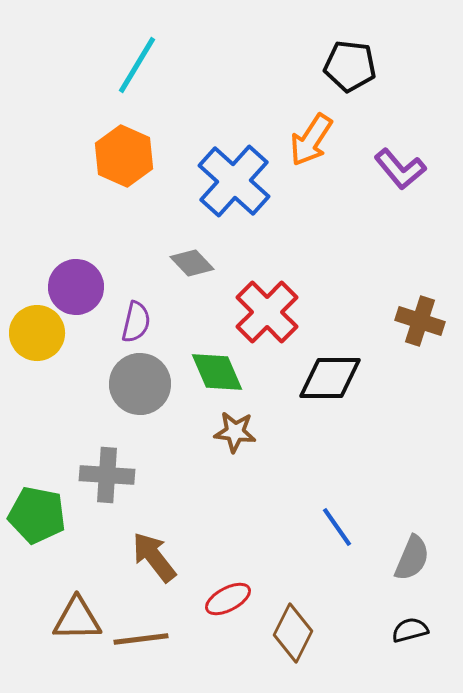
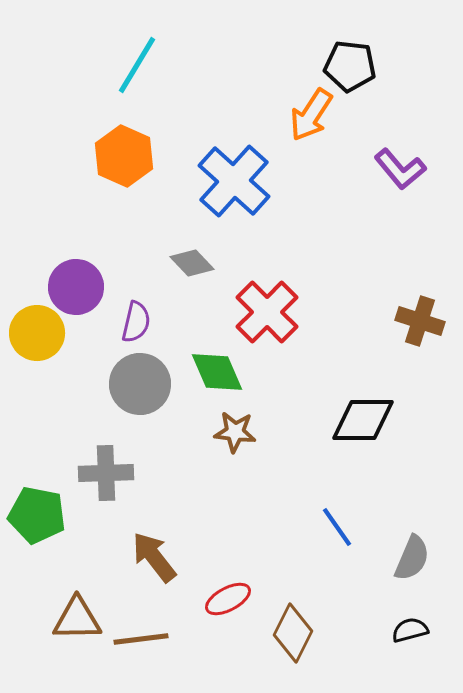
orange arrow: moved 25 px up
black diamond: moved 33 px right, 42 px down
gray cross: moved 1 px left, 2 px up; rotated 6 degrees counterclockwise
